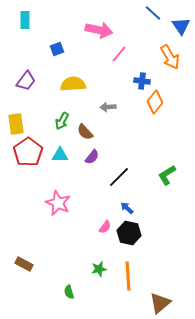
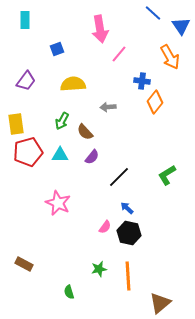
pink arrow: moved 1 px right, 1 px up; rotated 68 degrees clockwise
red pentagon: rotated 20 degrees clockwise
